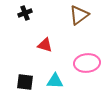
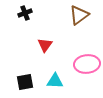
red triangle: rotated 49 degrees clockwise
pink ellipse: moved 1 px down
black square: rotated 18 degrees counterclockwise
